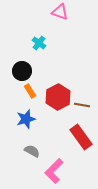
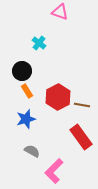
orange rectangle: moved 3 px left
